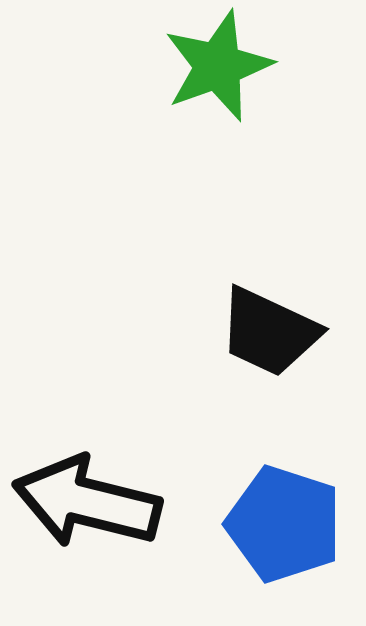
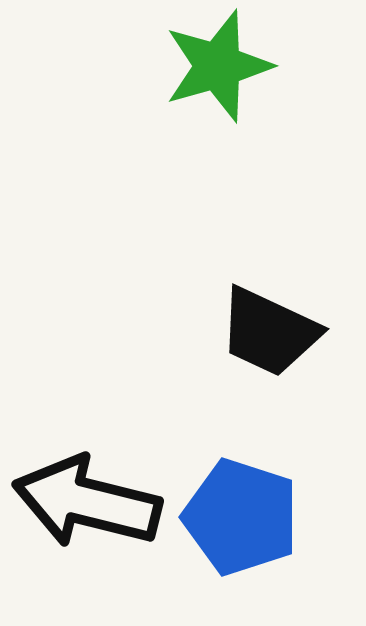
green star: rotated 4 degrees clockwise
blue pentagon: moved 43 px left, 7 px up
